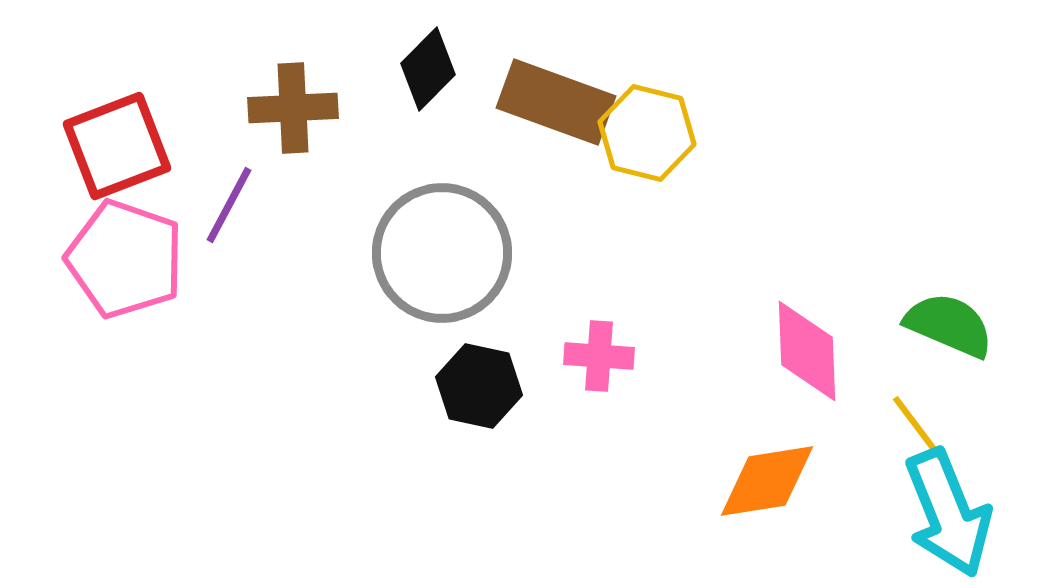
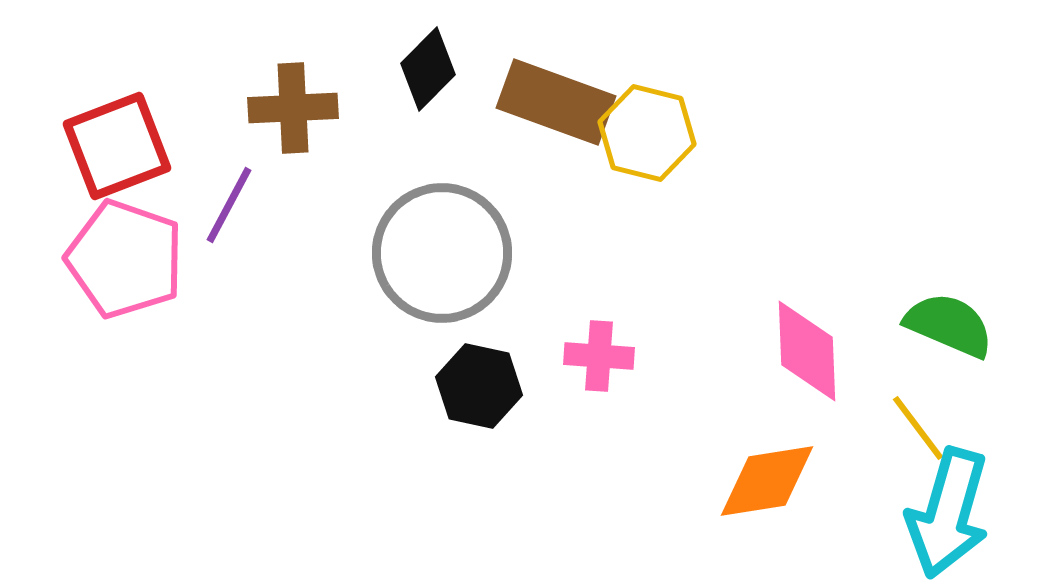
cyan arrow: rotated 38 degrees clockwise
